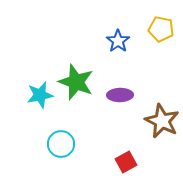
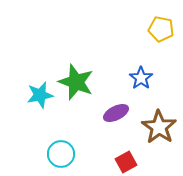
blue star: moved 23 px right, 37 px down
purple ellipse: moved 4 px left, 18 px down; rotated 25 degrees counterclockwise
brown star: moved 3 px left, 6 px down; rotated 8 degrees clockwise
cyan circle: moved 10 px down
